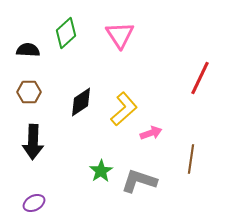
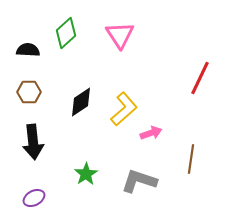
black arrow: rotated 8 degrees counterclockwise
green star: moved 15 px left, 3 px down
purple ellipse: moved 5 px up
